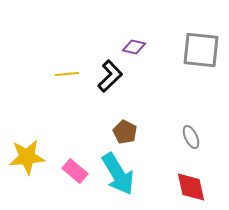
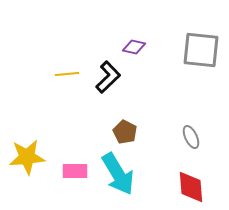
black L-shape: moved 2 px left, 1 px down
pink rectangle: rotated 40 degrees counterclockwise
red diamond: rotated 8 degrees clockwise
